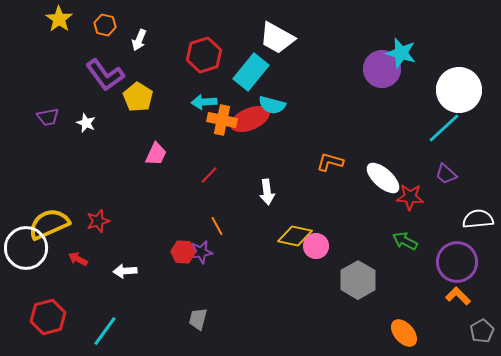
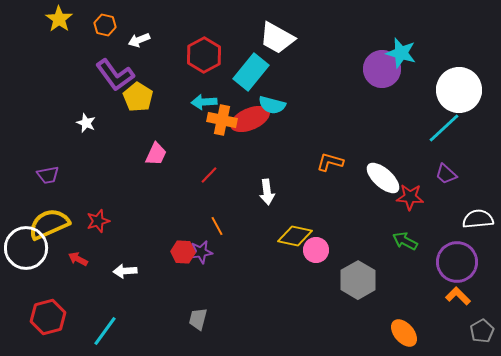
white arrow at (139, 40): rotated 45 degrees clockwise
red hexagon at (204, 55): rotated 12 degrees counterclockwise
purple L-shape at (105, 75): moved 10 px right
purple trapezoid at (48, 117): moved 58 px down
pink circle at (316, 246): moved 4 px down
